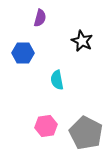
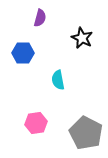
black star: moved 3 px up
cyan semicircle: moved 1 px right
pink hexagon: moved 10 px left, 3 px up
